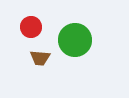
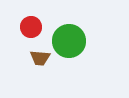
green circle: moved 6 px left, 1 px down
